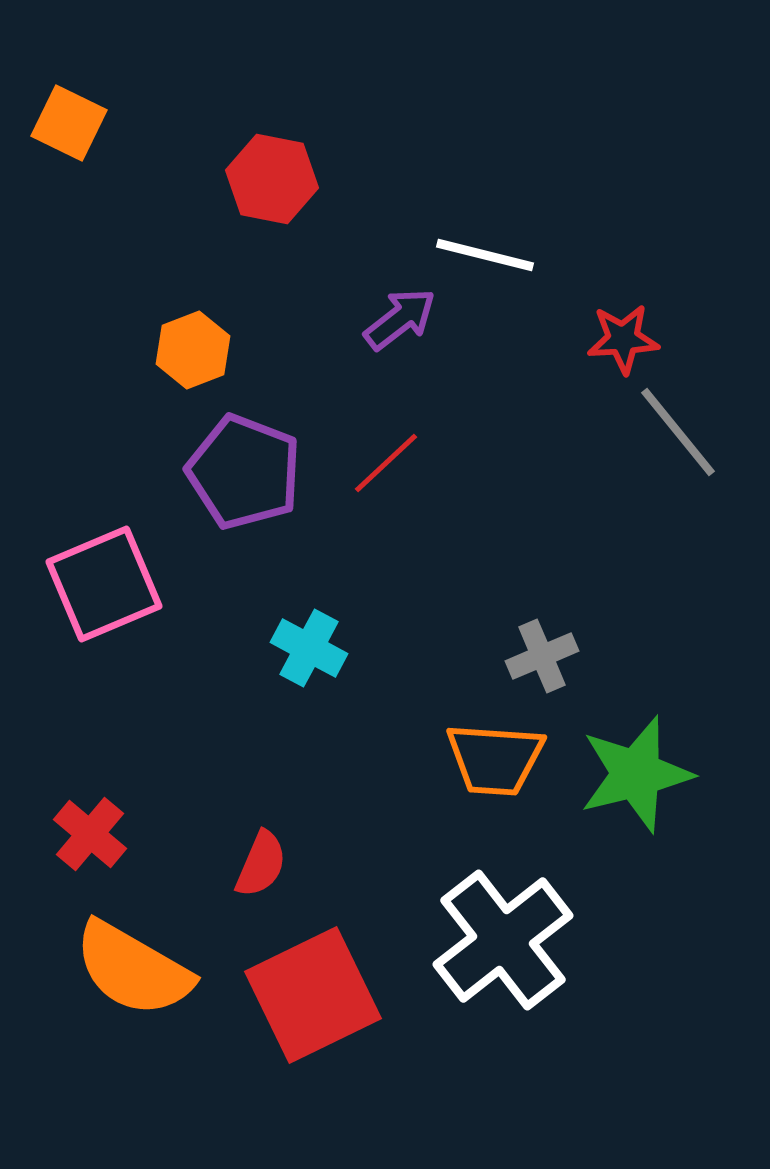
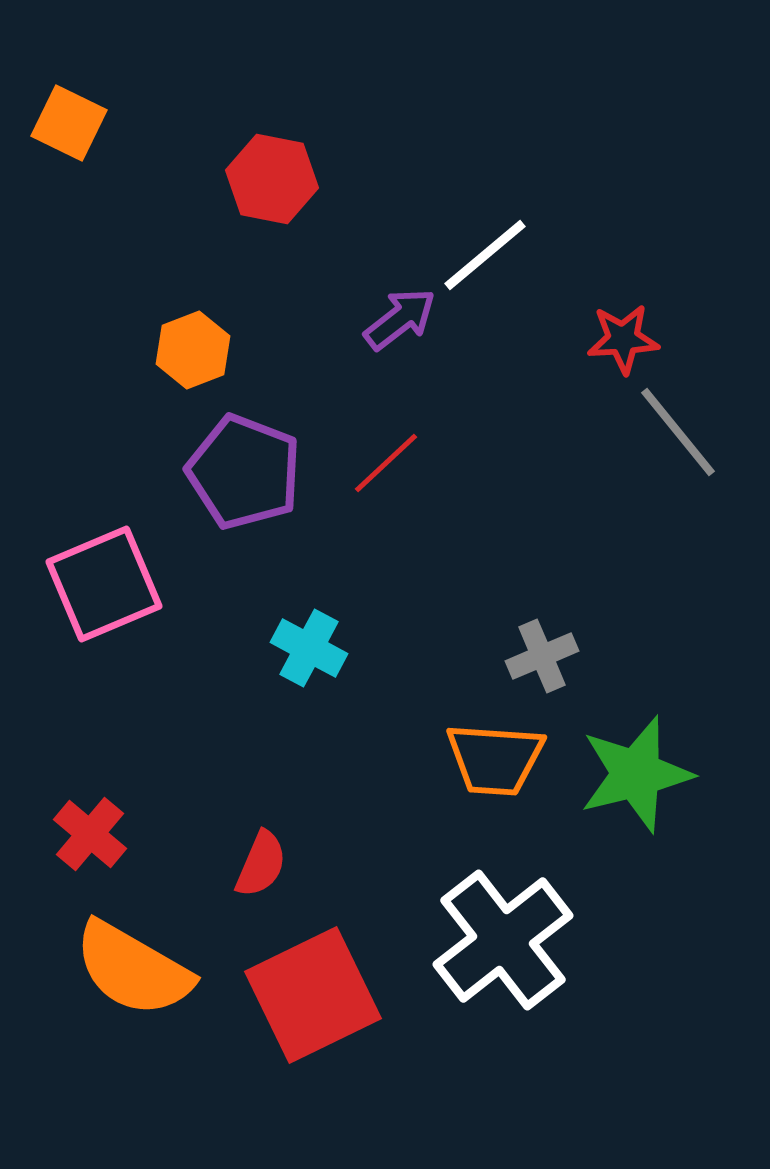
white line: rotated 54 degrees counterclockwise
